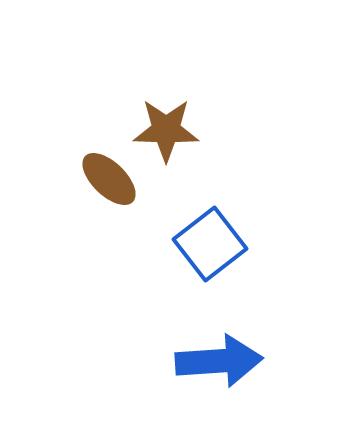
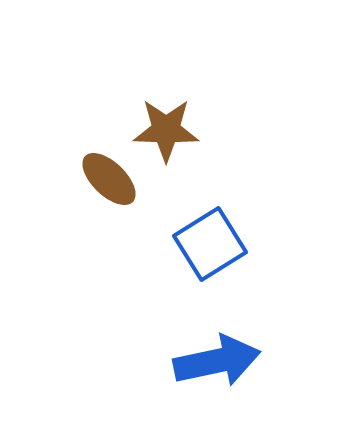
blue square: rotated 6 degrees clockwise
blue arrow: moved 2 px left; rotated 8 degrees counterclockwise
